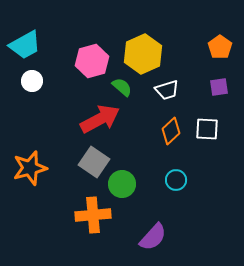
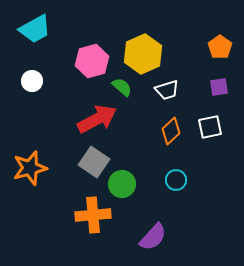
cyan trapezoid: moved 10 px right, 16 px up
red arrow: moved 3 px left
white square: moved 3 px right, 2 px up; rotated 15 degrees counterclockwise
